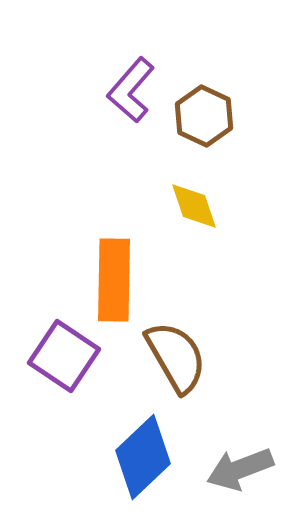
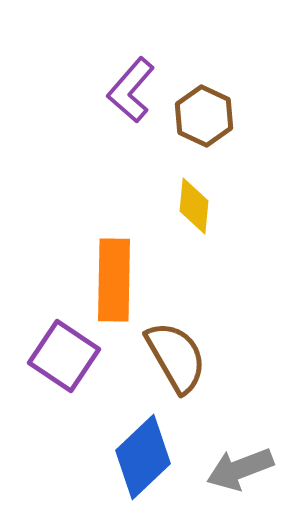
yellow diamond: rotated 24 degrees clockwise
